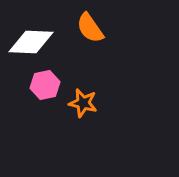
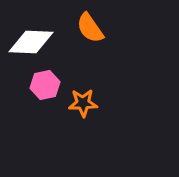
orange star: rotated 16 degrees counterclockwise
